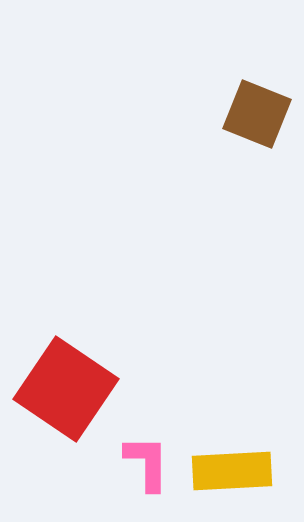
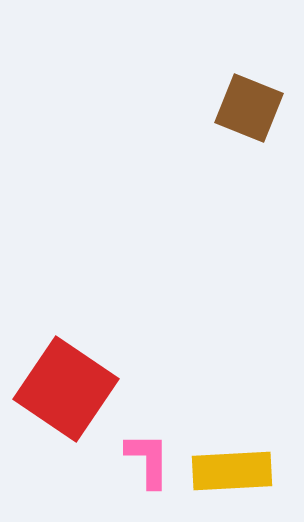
brown square: moved 8 px left, 6 px up
pink L-shape: moved 1 px right, 3 px up
